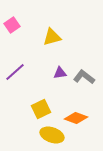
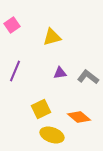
purple line: moved 1 px up; rotated 25 degrees counterclockwise
gray L-shape: moved 4 px right
orange diamond: moved 3 px right, 1 px up; rotated 20 degrees clockwise
